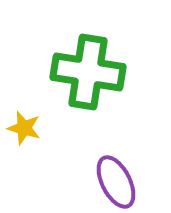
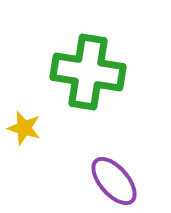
purple ellipse: moved 2 px left, 1 px up; rotated 14 degrees counterclockwise
